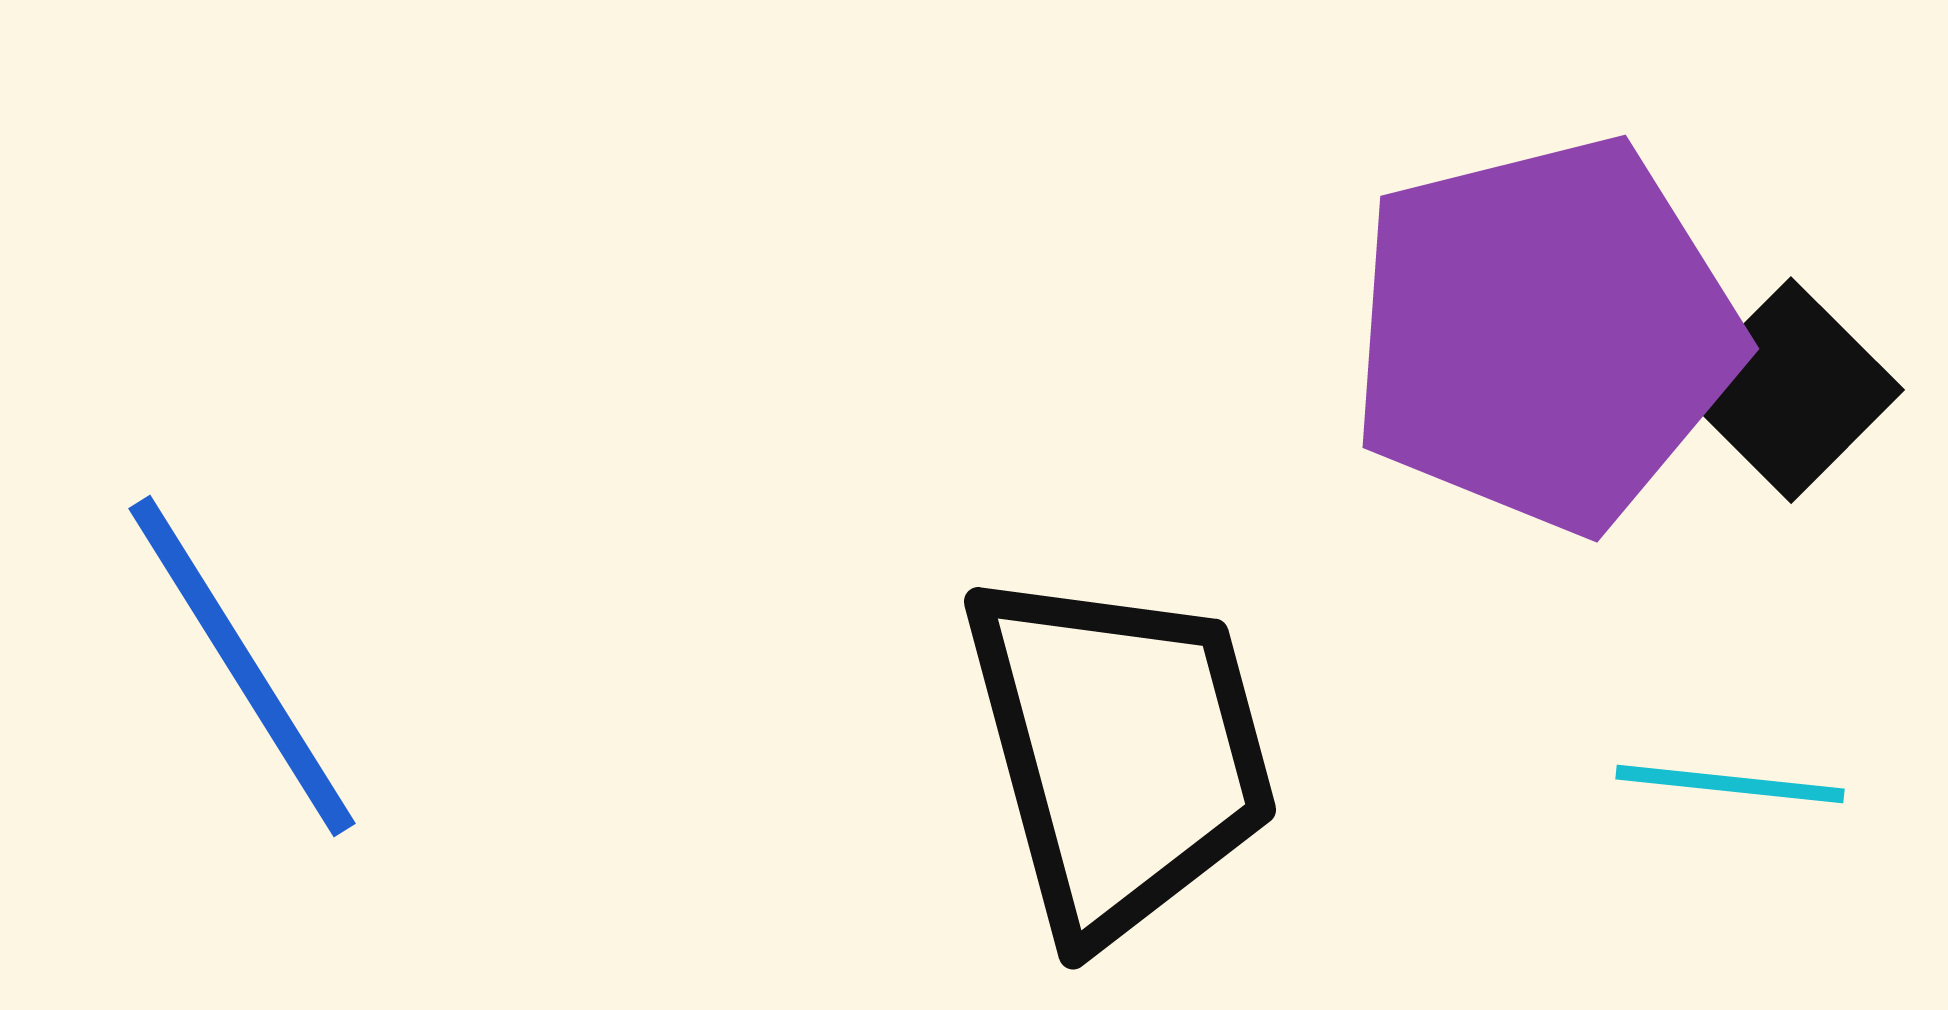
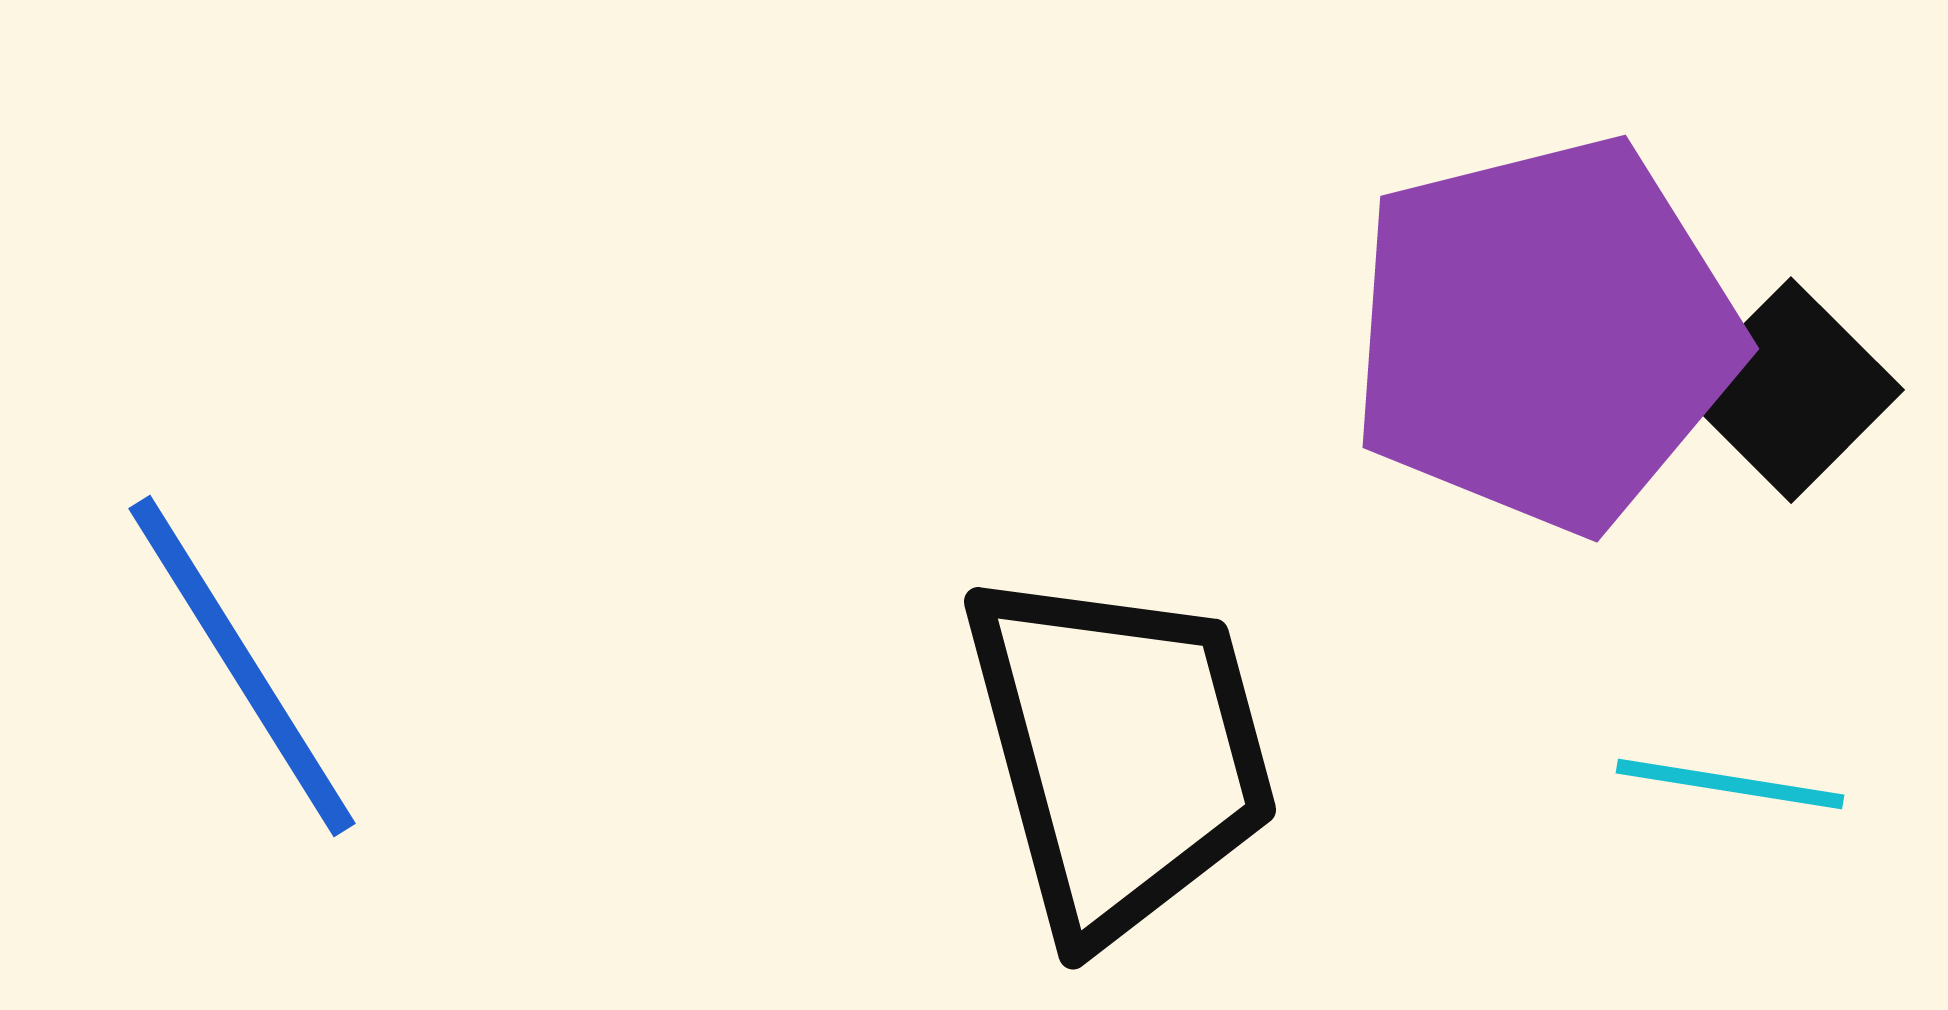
cyan line: rotated 3 degrees clockwise
